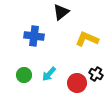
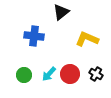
red circle: moved 7 px left, 9 px up
